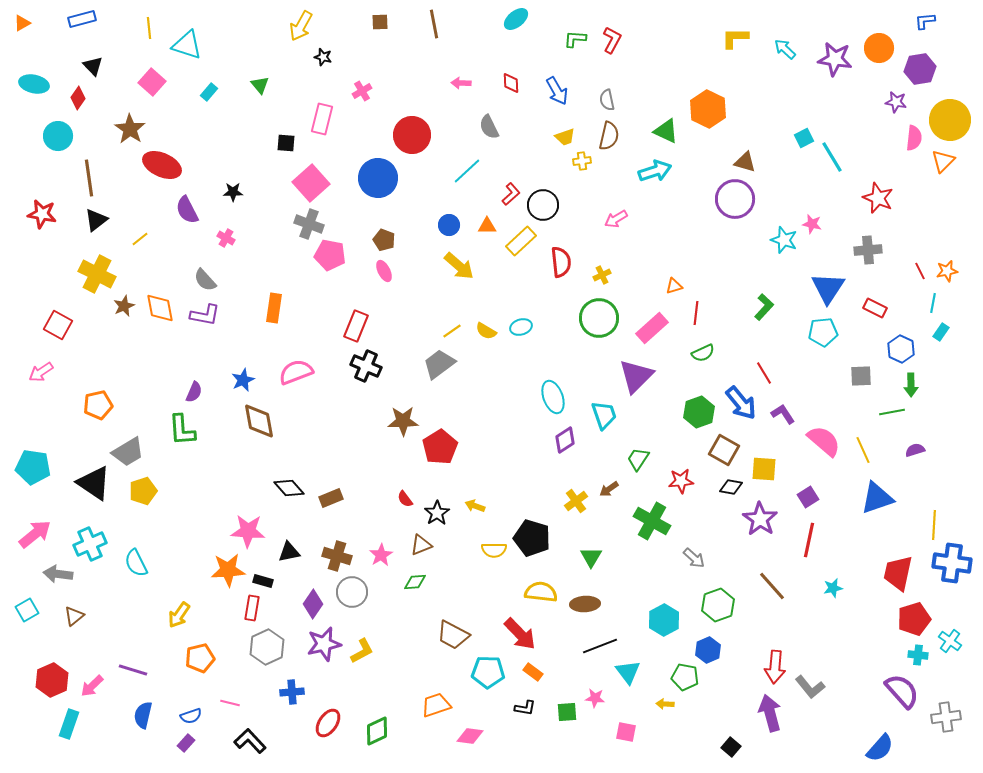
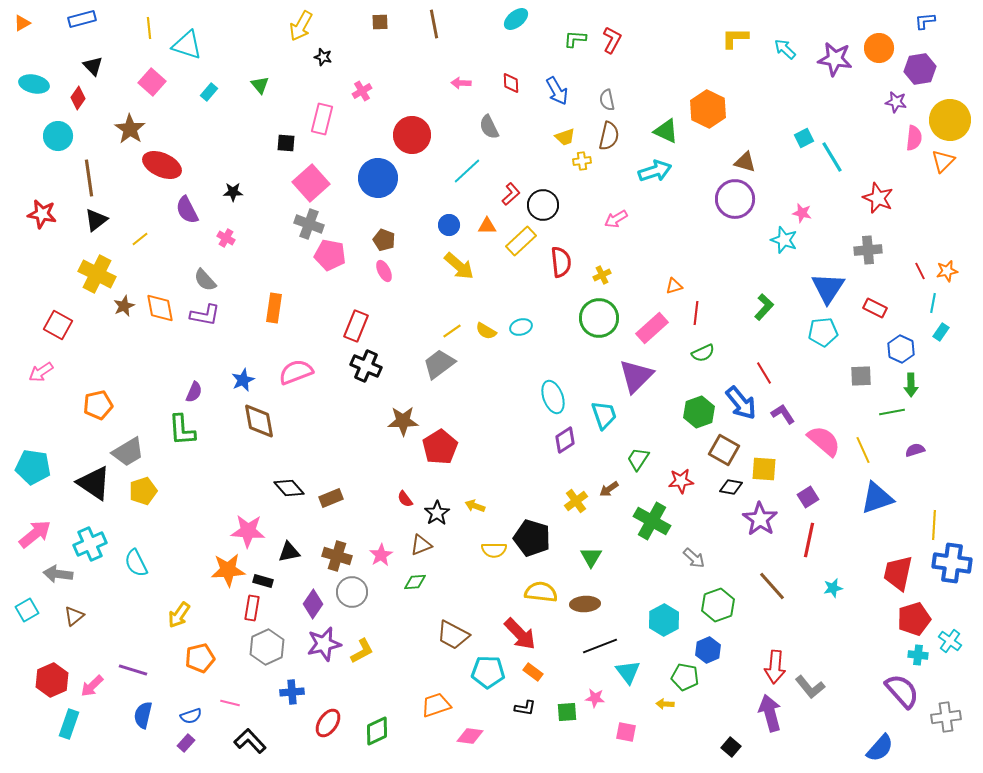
pink star at (812, 224): moved 10 px left, 11 px up
